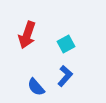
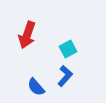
cyan square: moved 2 px right, 5 px down
